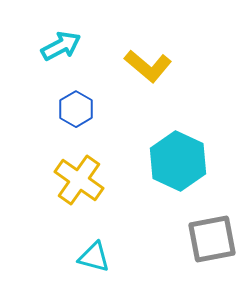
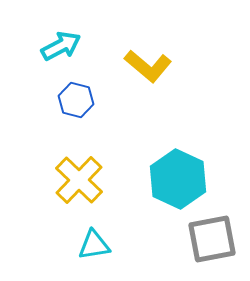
blue hexagon: moved 9 px up; rotated 16 degrees counterclockwise
cyan hexagon: moved 18 px down
yellow cross: rotated 9 degrees clockwise
cyan triangle: moved 12 px up; rotated 24 degrees counterclockwise
